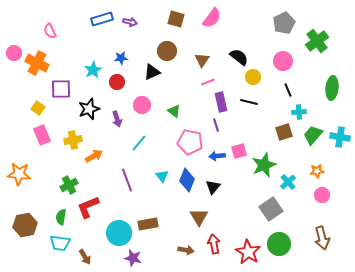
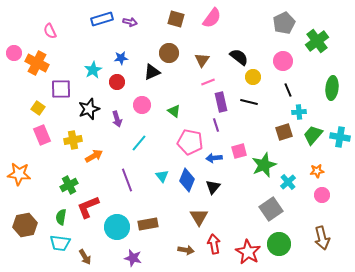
brown circle at (167, 51): moved 2 px right, 2 px down
blue arrow at (217, 156): moved 3 px left, 2 px down
cyan circle at (119, 233): moved 2 px left, 6 px up
